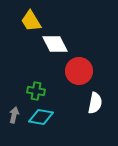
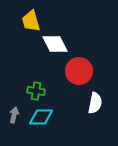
yellow trapezoid: rotated 15 degrees clockwise
cyan diamond: rotated 10 degrees counterclockwise
